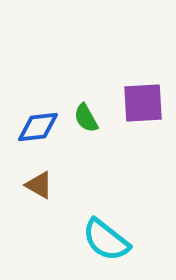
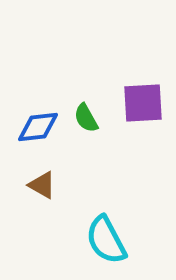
brown triangle: moved 3 px right
cyan semicircle: rotated 24 degrees clockwise
